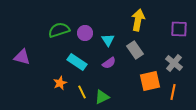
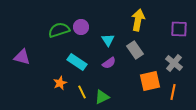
purple circle: moved 4 px left, 6 px up
